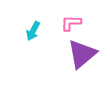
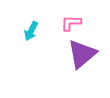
cyan arrow: moved 2 px left
